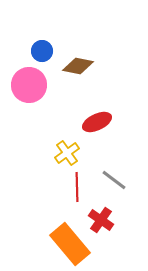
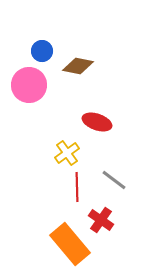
red ellipse: rotated 44 degrees clockwise
